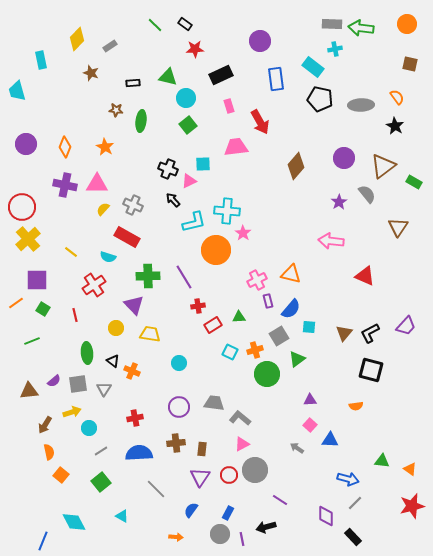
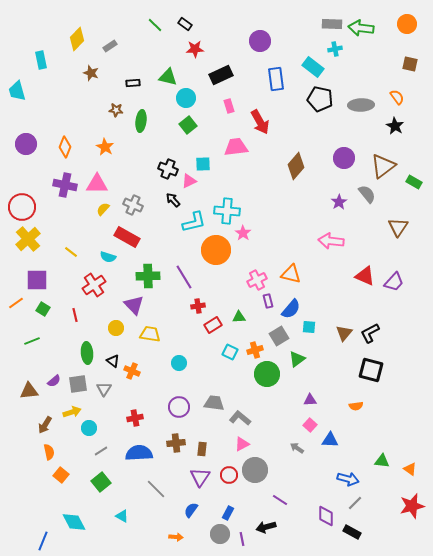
purple trapezoid at (406, 326): moved 12 px left, 44 px up
black rectangle at (353, 537): moved 1 px left, 5 px up; rotated 18 degrees counterclockwise
